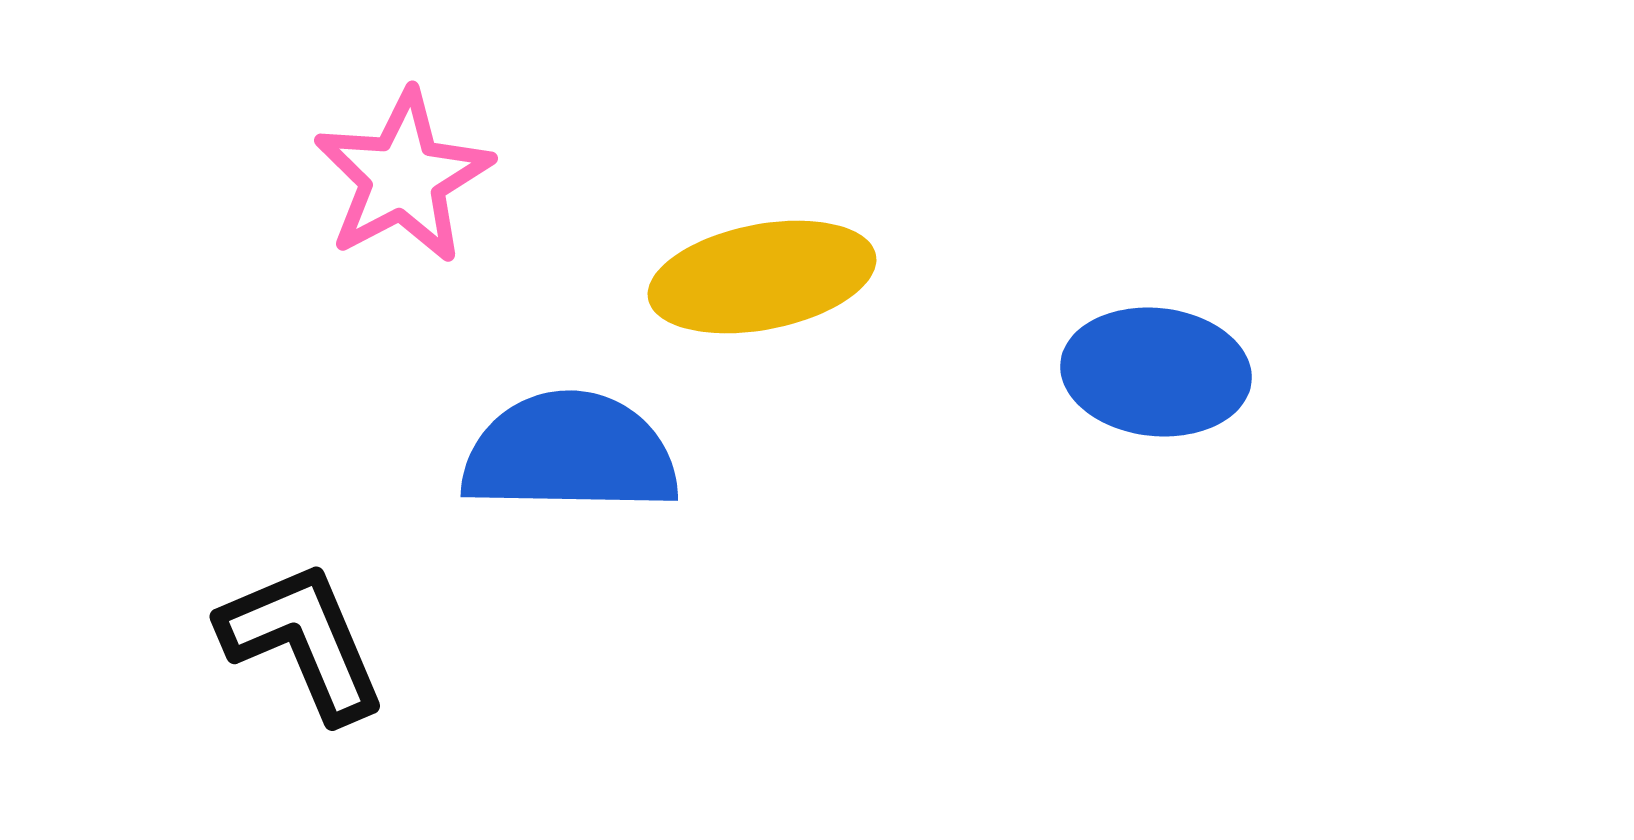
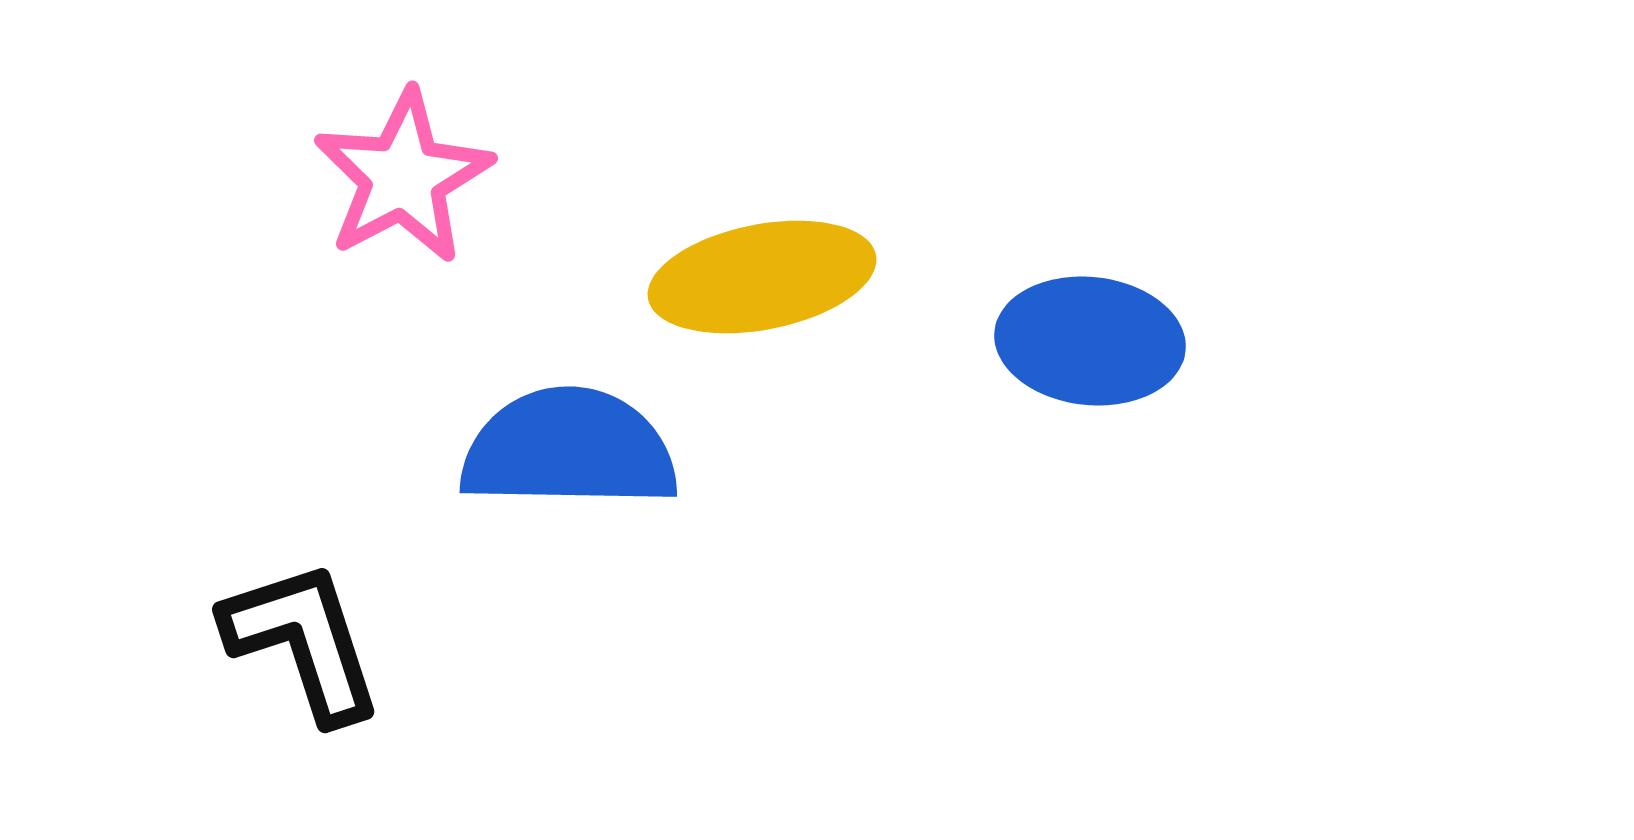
blue ellipse: moved 66 px left, 31 px up
blue semicircle: moved 1 px left, 4 px up
black L-shape: rotated 5 degrees clockwise
